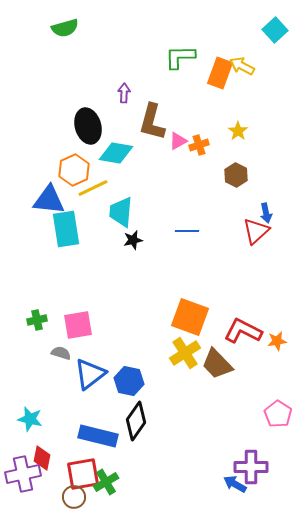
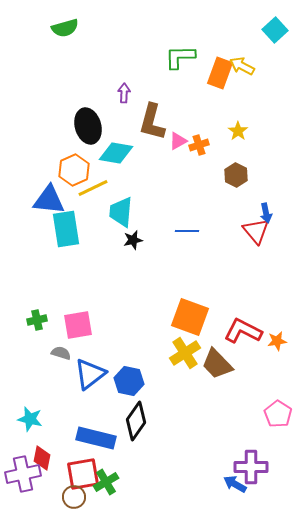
red triangle at (256, 231): rotated 28 degrees counterclockwise
blue rectangle at (98, 436): moved 2 px left, 2 px down
